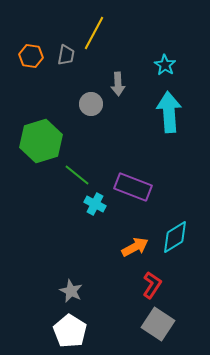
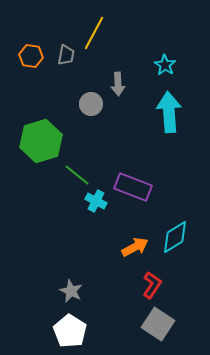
cyan cross: moved 1 px right, 3 px up
